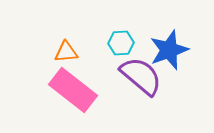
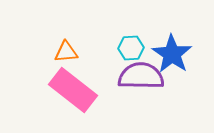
cyan hexagon: moved 10 px right, 5 px down
blue star: moved 3 px right, 4 px down; rotated 18 degrees counterclockwise
purple semicircle: rotated 39 degrees counterclockwise
